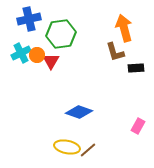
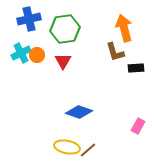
green hexagon: moved 4 px right, 5 px up
red triangle: moved 12 px right
